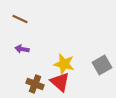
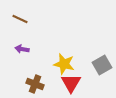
red triangle: moved 11 px right, 1 px down; rotated 20 degrees clockwise
